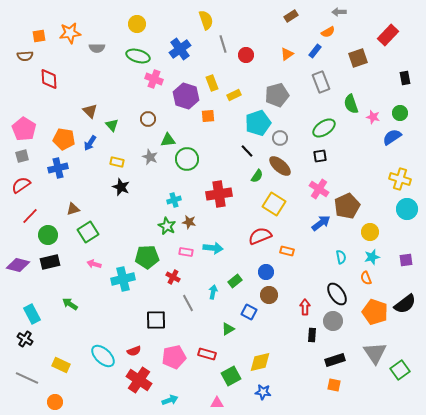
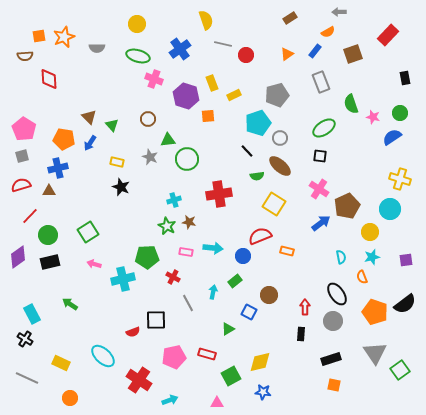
brown rectangle at (291, 16): moved 1 px left, 2 px down
orange star at (70, 33): moved 6 px left, 4 px down; rotated 15 degrees counterclockwise
gray line at (223, 44): rotated 60 degrees counterclockwise
brown square at (358, 58): moved 5 px left, 4 px up
brown triangle at (90, 111): moved 1 px left, 6 px down
black square at (320, 156): rotated 16 degrees clockwise
green semicircle at (257, 176): rotated 48 degrees clockwise
red semicircle at (21, 185): rotated 18 degrees clockwise
brown triangle at (73, 209): moved 24 px left, 18 px up; rotated 16 degrees clockwise
cyan circle at (407, 209): moved 17 px left
purple diamond at (18, 265): moved 8 px up; rotated 50 degrees counterclockwise
blue circle at (266, 272): moved 23 px left, 16 px up
orange semicircle at (366, 278): moved 4 px left, 1 px up
black rectangle at (312, 335): moved 11 px left, 1 px up
red semicircle at (134, 351): moved 1 px left, 19 px up
black rectangle at (335, 360): moved 4 px left, 1 px up
yellow rectangle at (61, 365): moved 2 px up
orange circle at (55, 402): moved 15 px right, 4 px up
